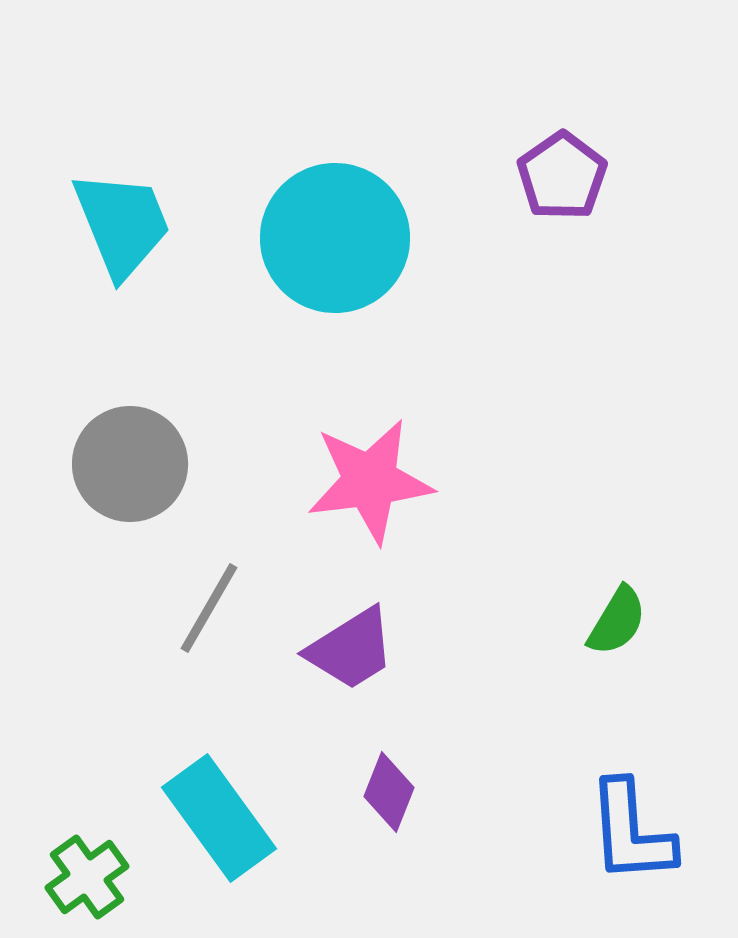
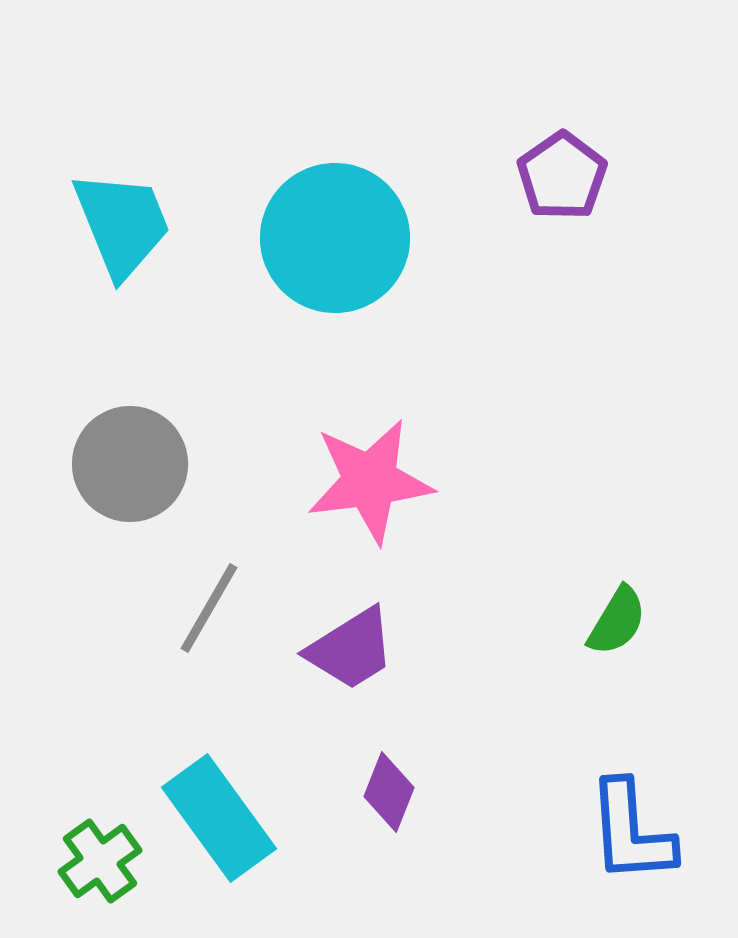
green cross: moved 13 px right, 16 px up
